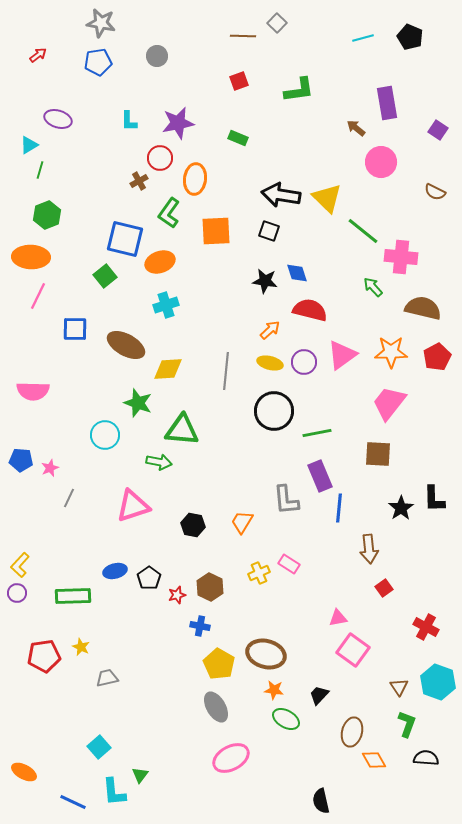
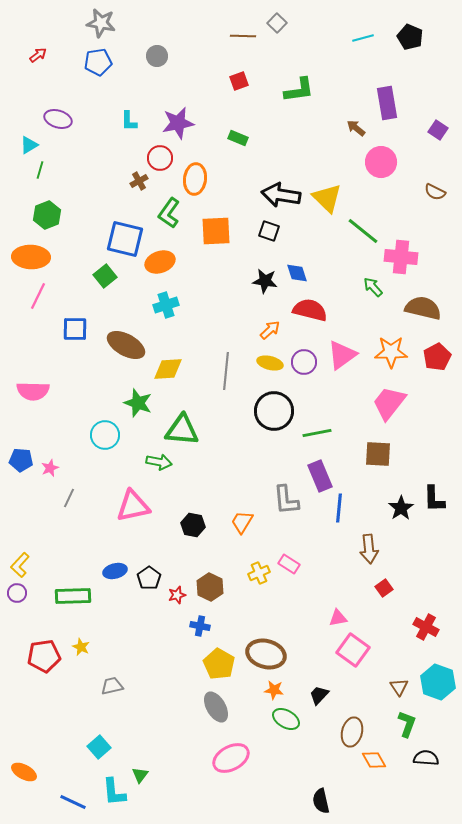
pink triangle at (133, 506): rotated 6 degrees clockwise
gray trapezoid at (107, 678): moved 5 px right, 8 px down
